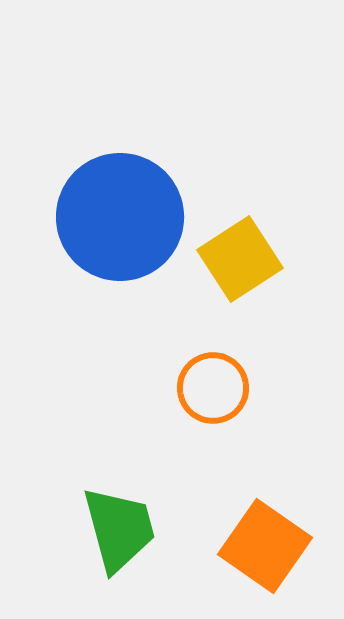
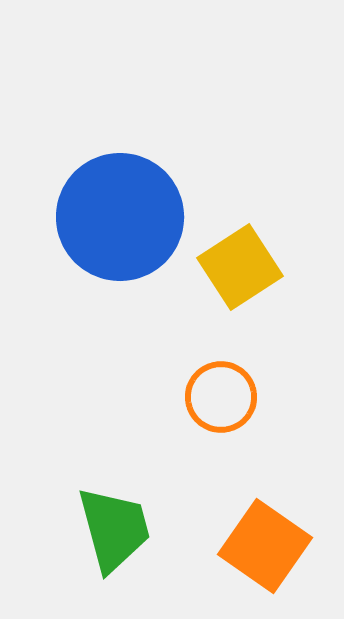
yellow square: moved 8 px down
orange circle: moved 8 px right, 9 px down
green trapezoid: moved 5 px left
